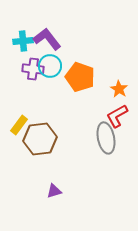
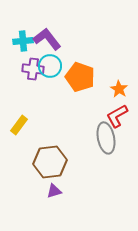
brown hexagon: moved 10 px right, 23 px down
